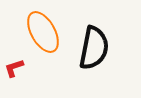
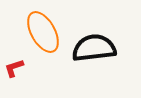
black semicircle: rotated 108 degrees counterclockwise
